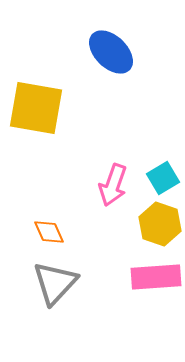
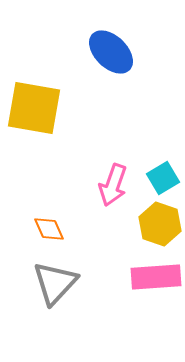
yellow square: moved 2 px left
orange diamond: moved 3 px up
